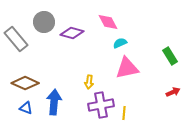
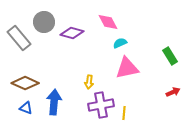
gray rectangle: moved 3 px right, 1 px up
